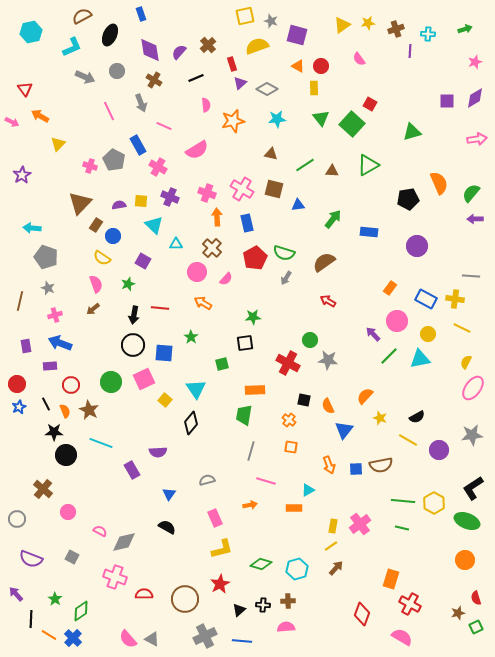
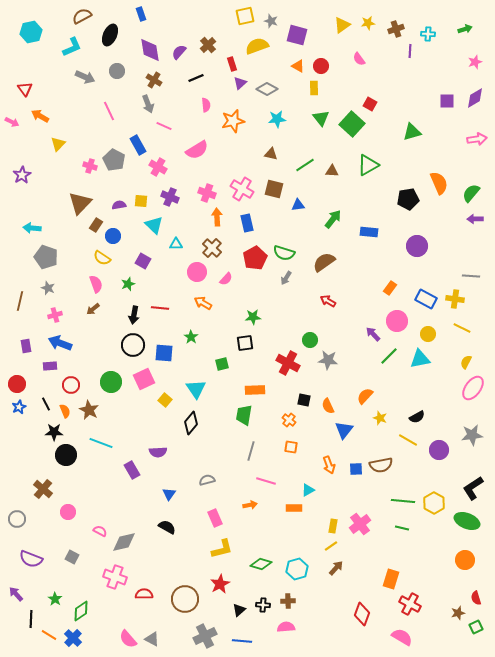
gray arrow at (141, 103): moved 7 px right, 1 px down
